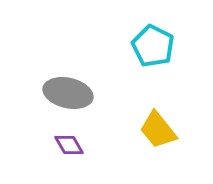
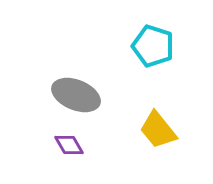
cyan pentagon: rotated 9 degrees counterclockwise
gray ellipse: moved 8 px right, 2 px down; rotated 9 degrees clockwise
